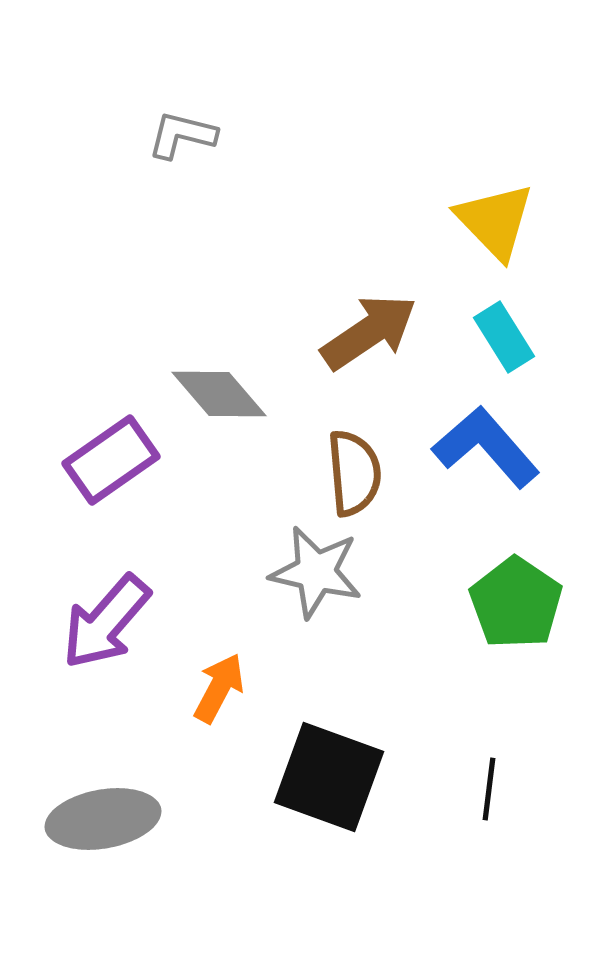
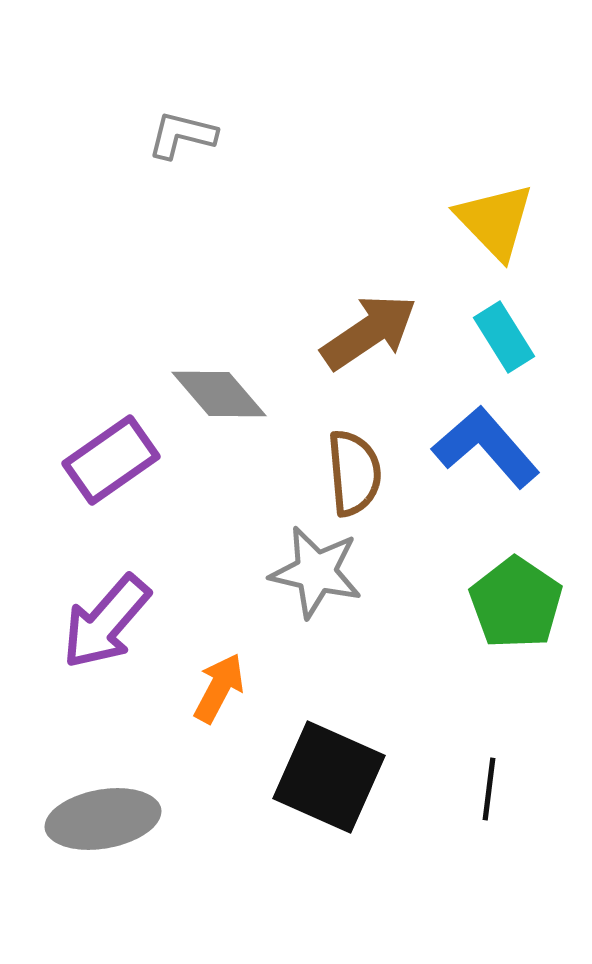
black square: rotated 4 degrees clockwise
